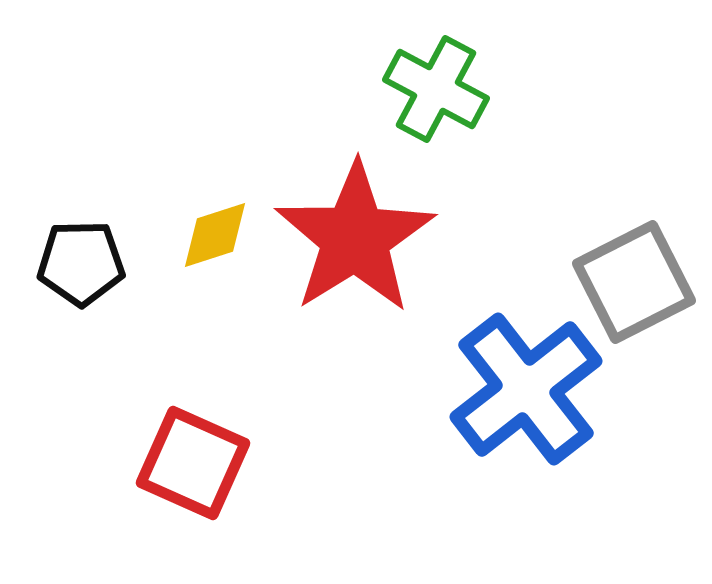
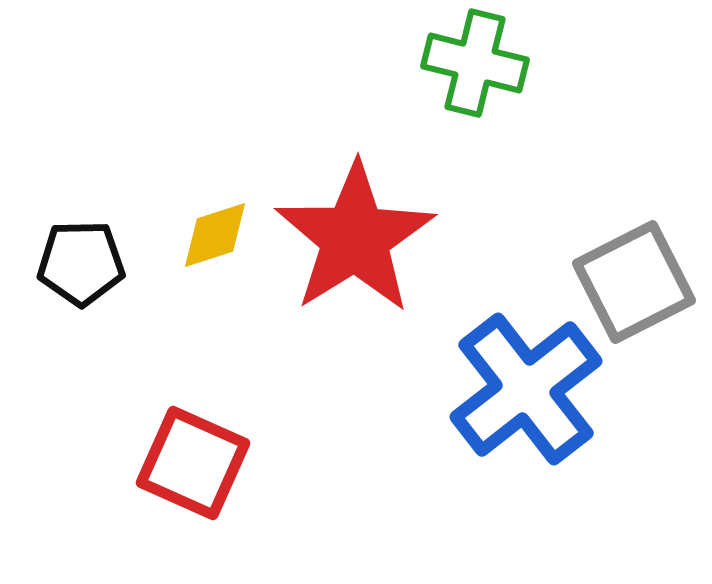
green cross: moved 39 px right, 26 px up; rotated 14 degrees counterclockwise
